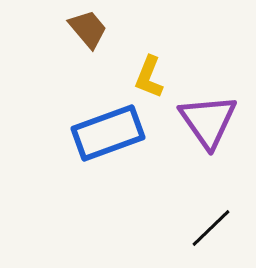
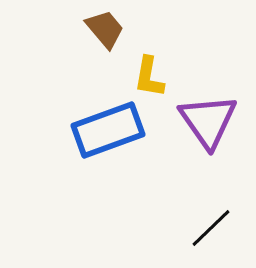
brown trapezoid: moved 17 px right
yellow L-shape: rotated 12 degrees counterclockwise
blue rectangle: moved 3 px up
